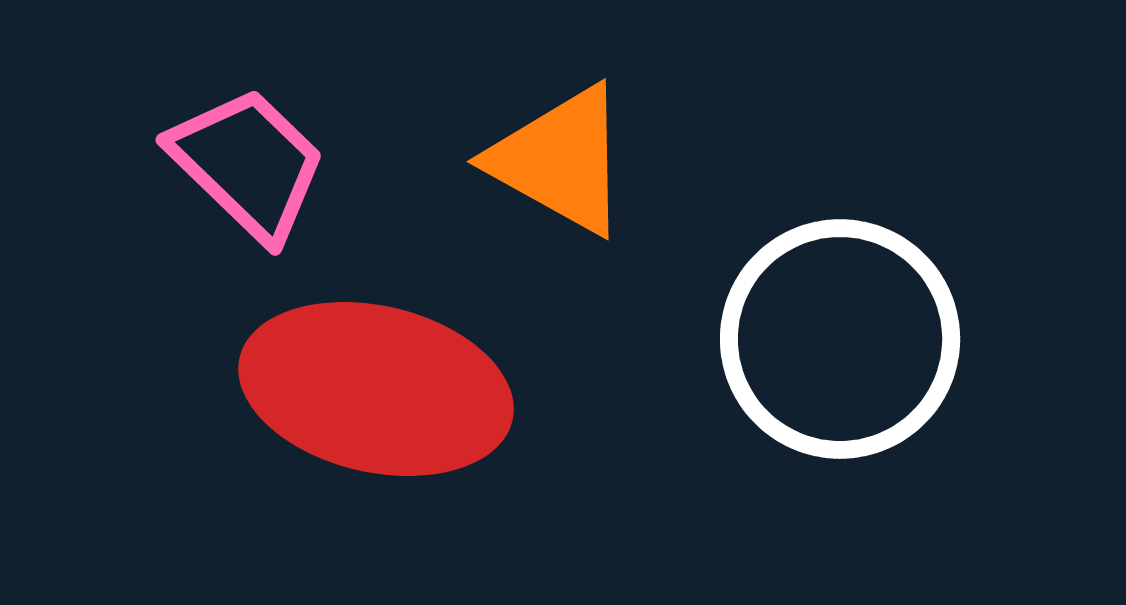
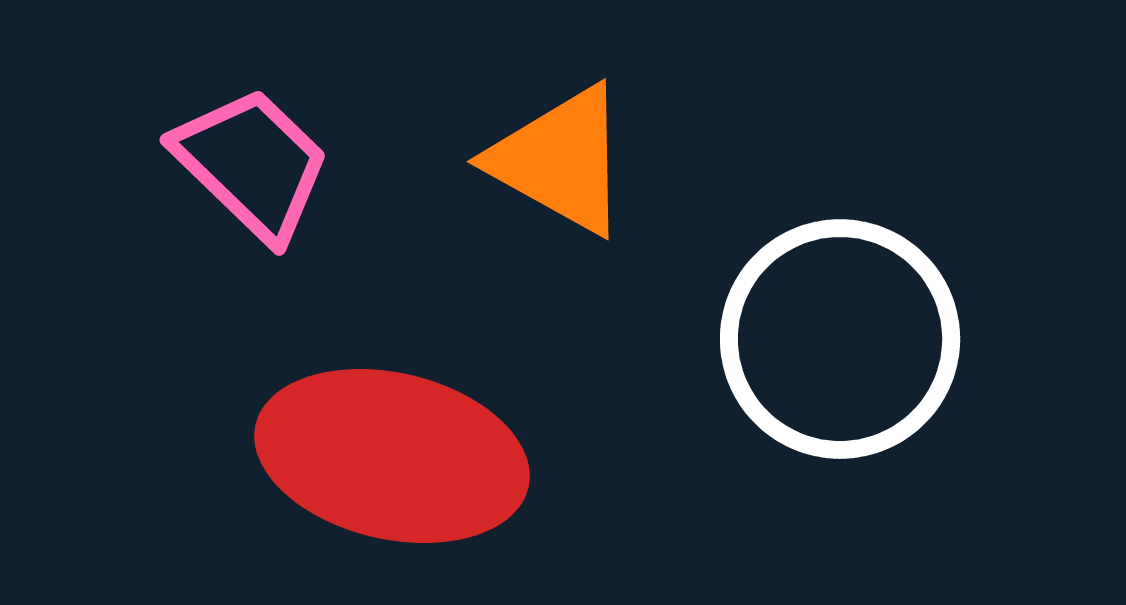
pink trapezoid: moved 4 px right
red ellipse: moved 16 px right, 67 px down
